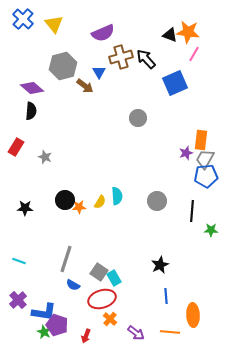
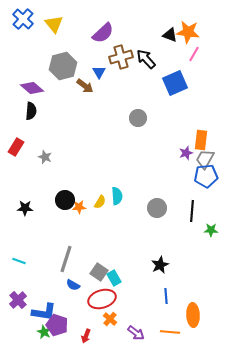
purple semicircle at (103, 33): rotated 20 degrees counterclockwise
gray circle at (157, 201): moved 7 px down
